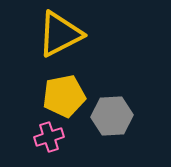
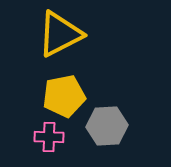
gray hexagon: moved 5 px left, 10 px down
pink cross: rotated 20 degrees clockwise
